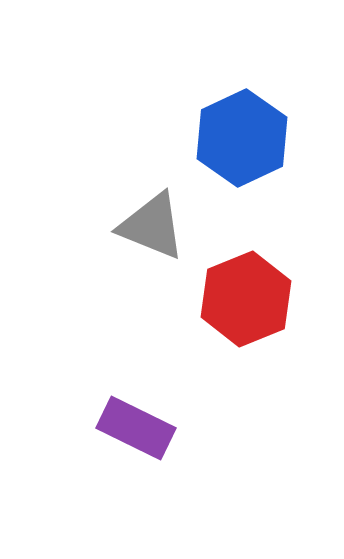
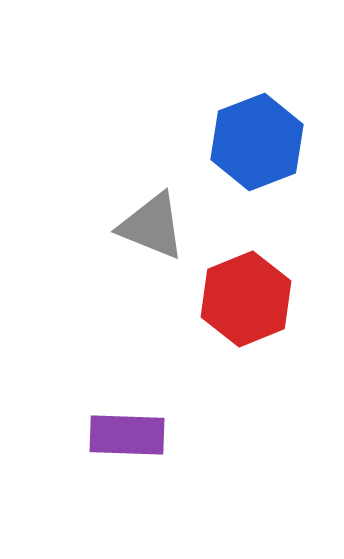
blue hexagon: moved 15 px right, 4 px down; rotated 4 degrees clockwise
purple rectangle: moved 9 px left, 7 px down; rotated 24 degrees counterclockwise
